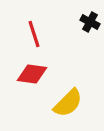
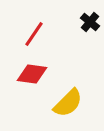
black cross: rotated 12 degrees clockwise
red line: rotated 52 degrees clockwise
